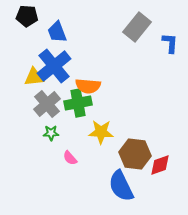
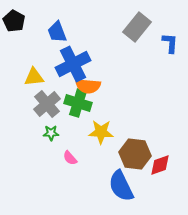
black pentagon: moved 13 px left, 5 px down; rotated 25 degrees clockwise
blue cross: moved 19 px right, 2 px up; rotated 12 degrees clockwise
green cross: rotated 28 degrees clockwise
